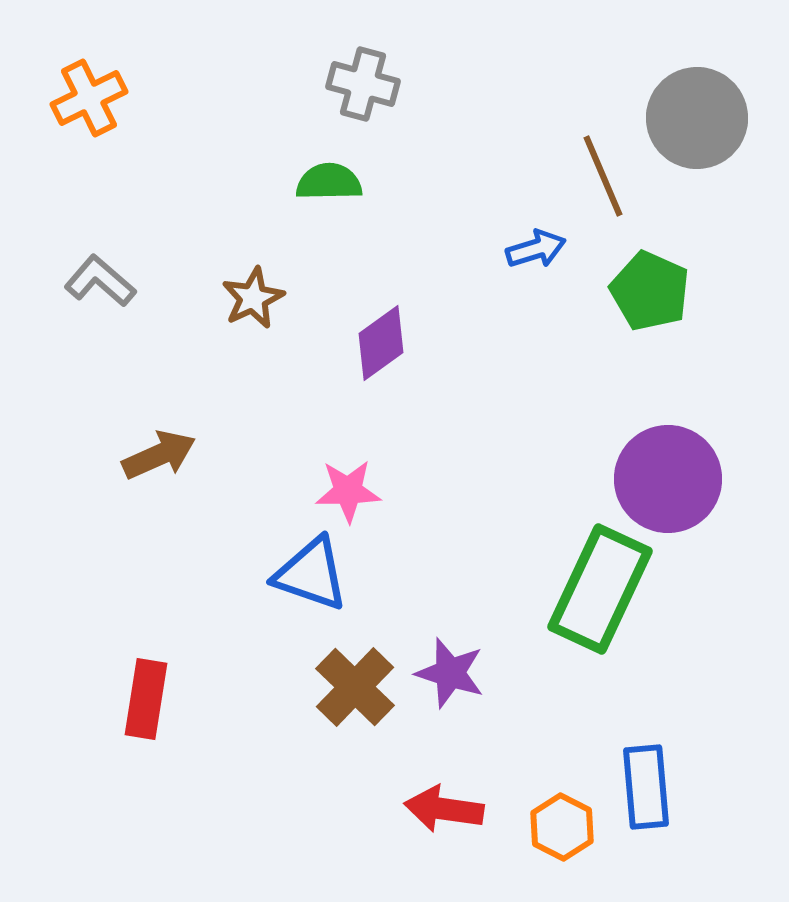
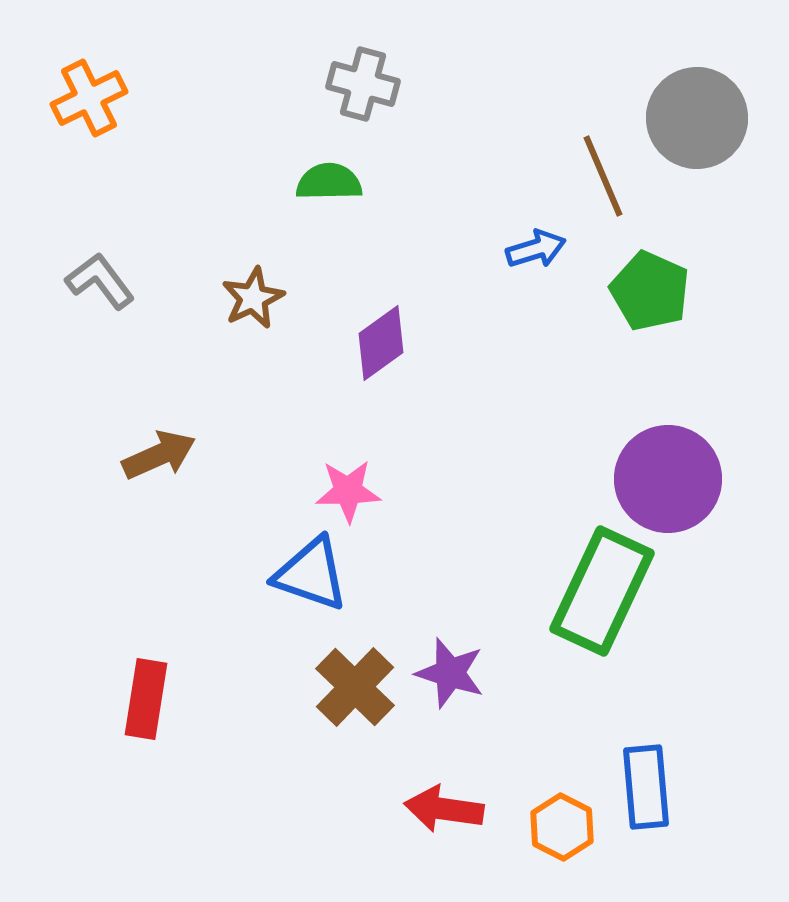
gray L-shape: rotated 12 degrees clockwise
green rectangle: moved 2 px right, 2 px down
